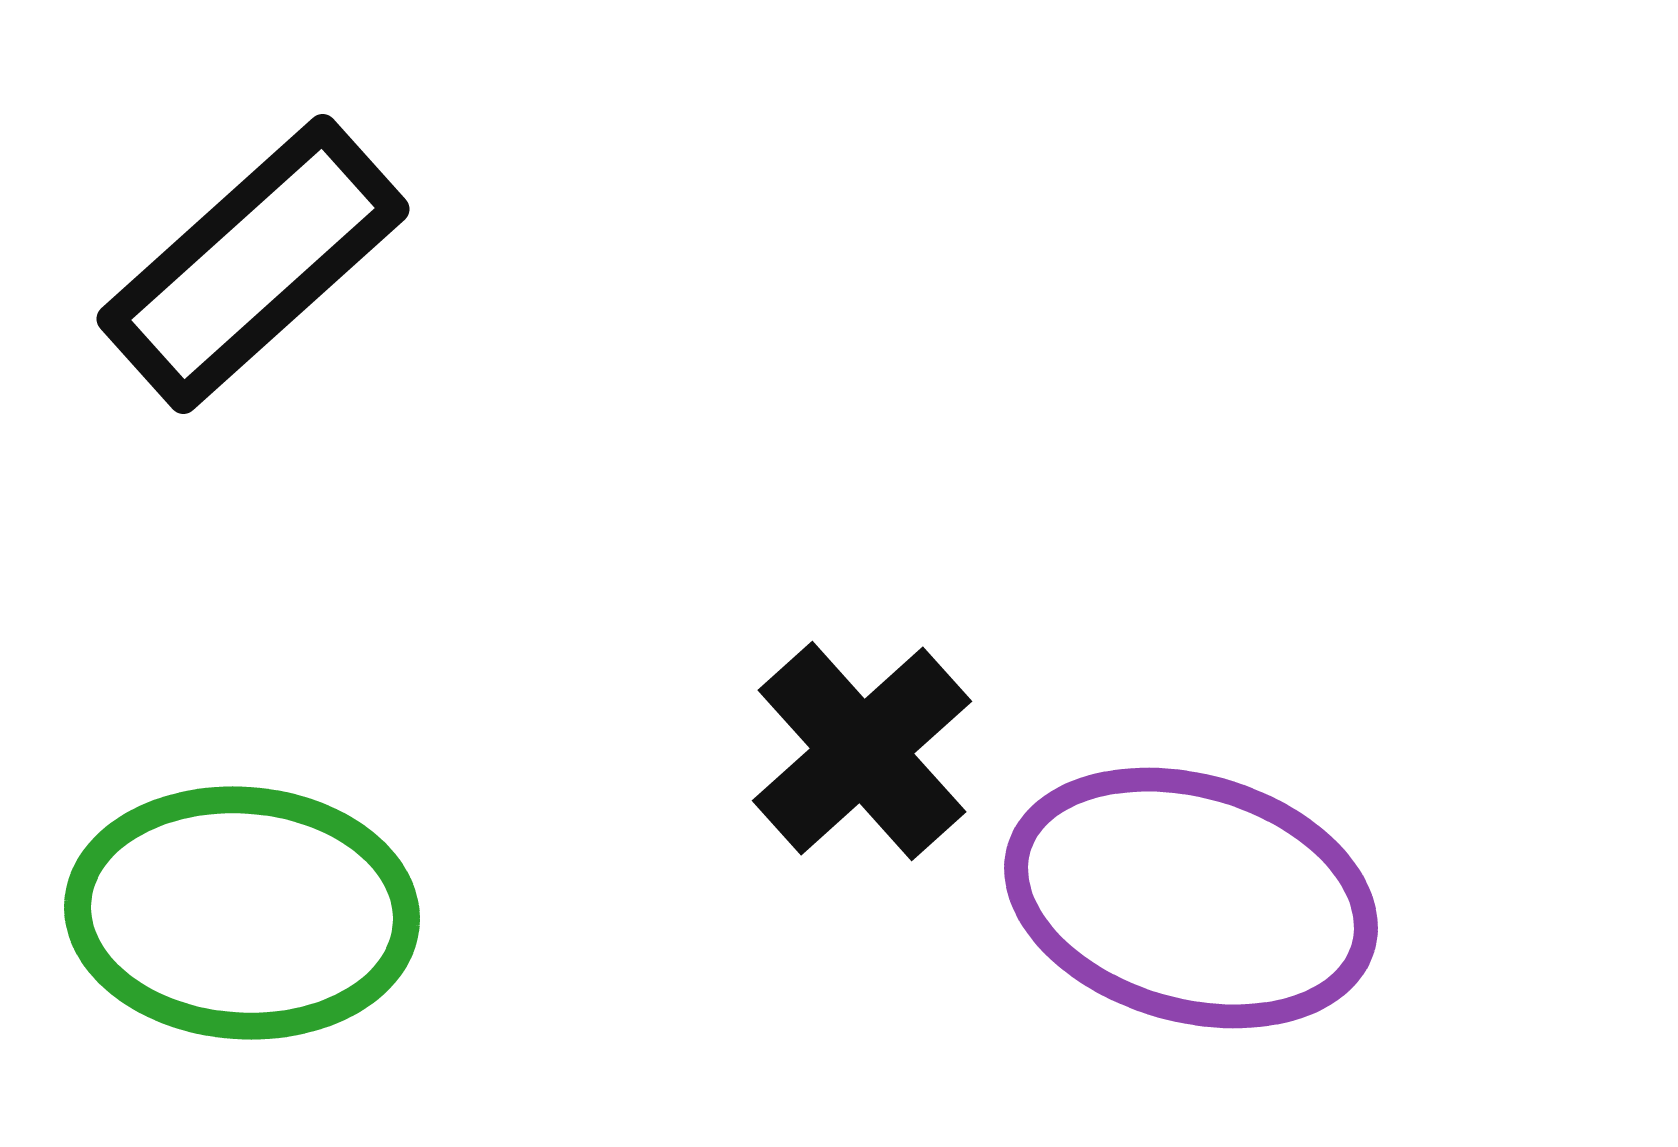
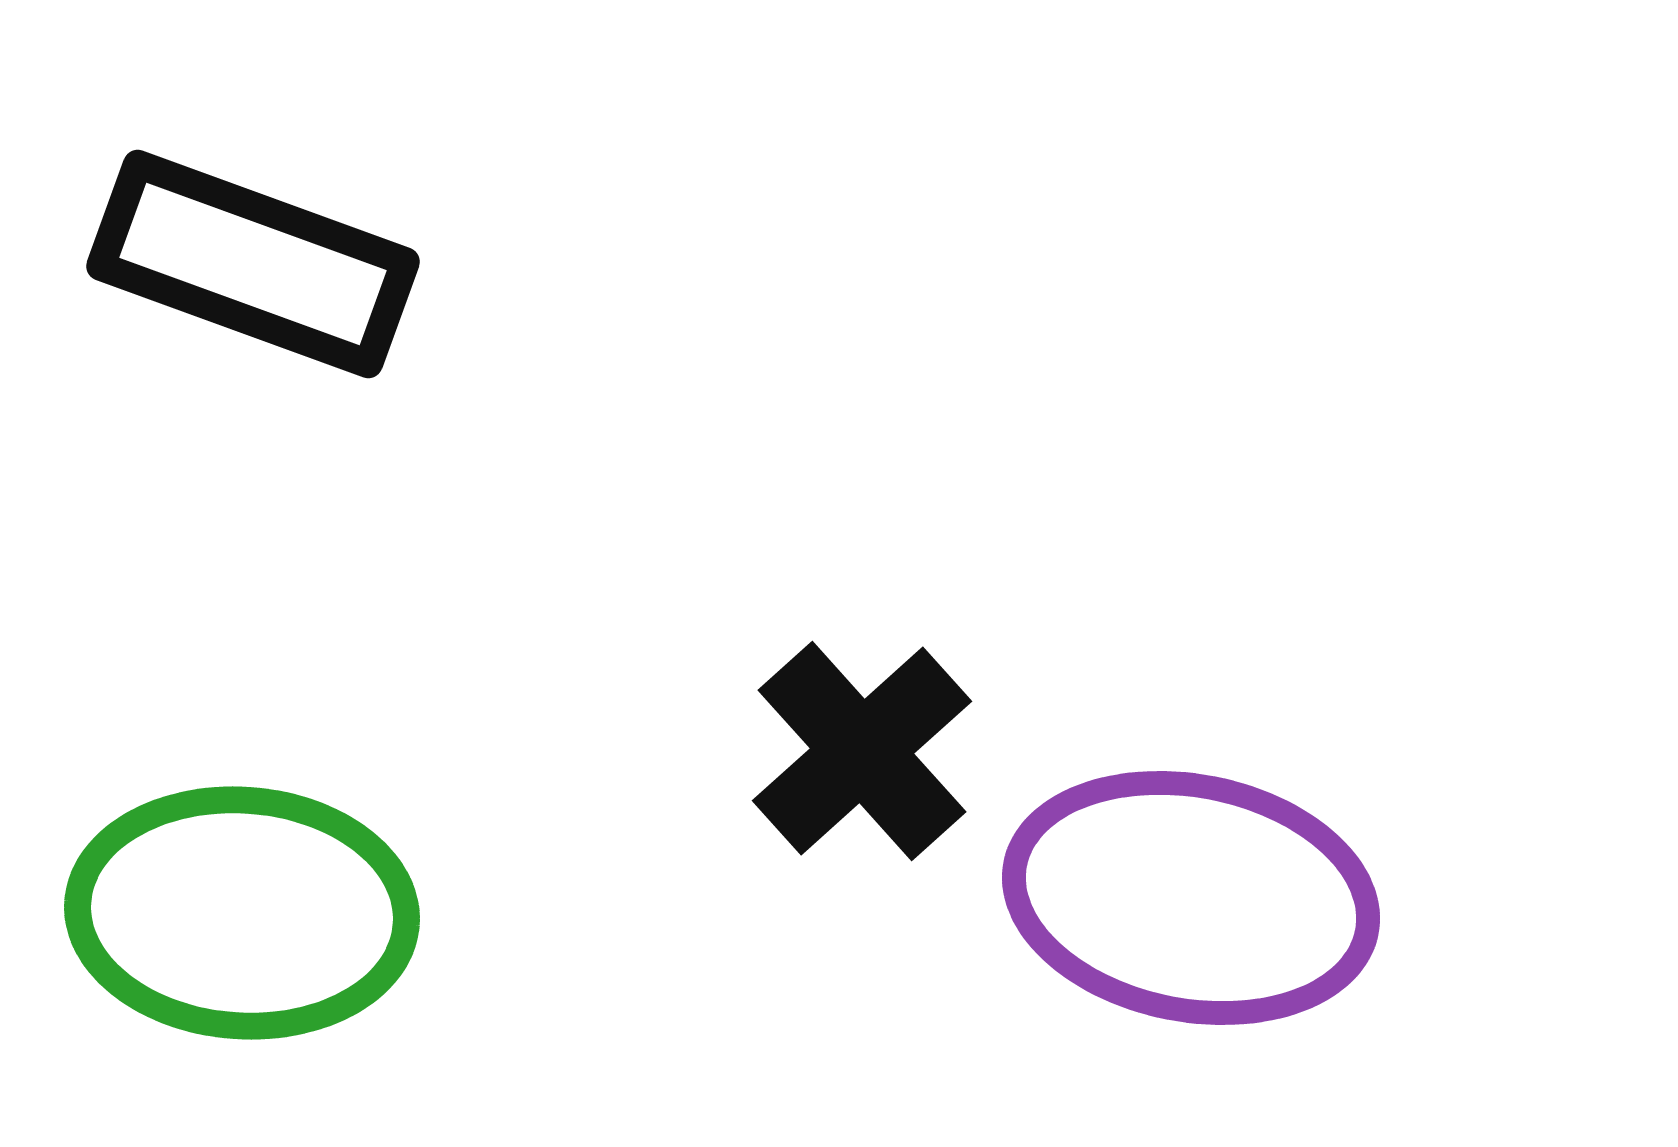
black rectangle: rotated 62 degrees clockwise
purple ellipse: rotated 5 degrees counterclockwise
